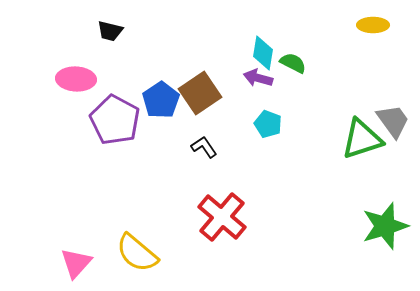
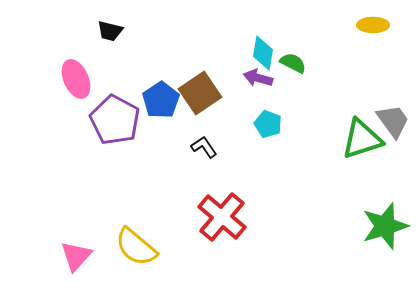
pink ellipse: rotated 63 degrees clockwise
yellow semicircle: moved 1 px left, 6 px up
pink triangle: moved 7 px up
